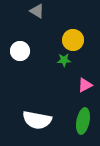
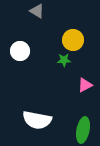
green ellipse: moved 9 px down
